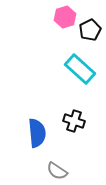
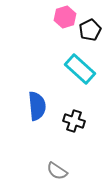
blue semicircle: moved 27 px up
